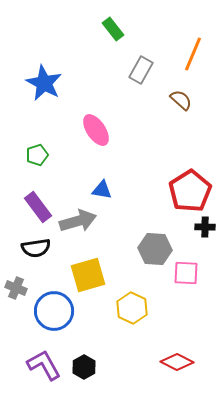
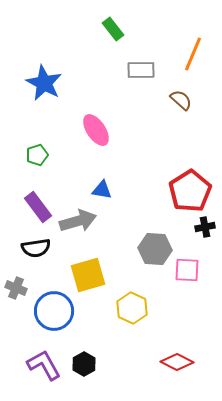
gray rectangle: rotated 60 degrees clockwise
black cross: rotated 12 degrees counterclockwise
pink square: moved 1 px right, 3 px up
black hexagon: moved 3 px up
